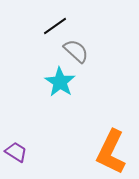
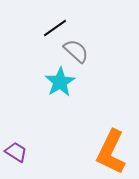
black line: moved 2 px down
cyan star: rotated 8 degrees clockwise
